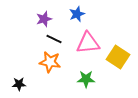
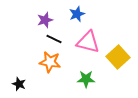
purple star: moved 1 px right, 1 px down
pink triangle: moved 1 px up; rotated 20 degrees clockwise
yellow square: rotated 15 degrees clockwise
black star: rotated 24 degrees clockwise
